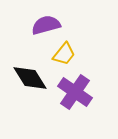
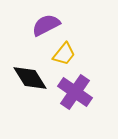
purple semicircle: rotated 12 degrees counterclockwise
